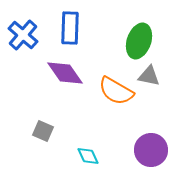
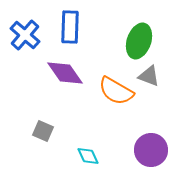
blue rectangle: moved 1 px up
blue cross: moved 2 px right
gray triangle: rotated 10 degrees clockwise
